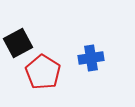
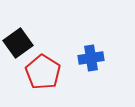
black square: rotated 8 degrees counterclockwise
